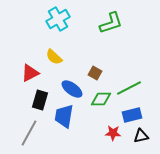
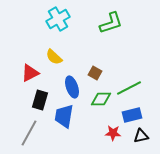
blue ellipse: moved 2 px up; rotated 35 degrees clockwise
